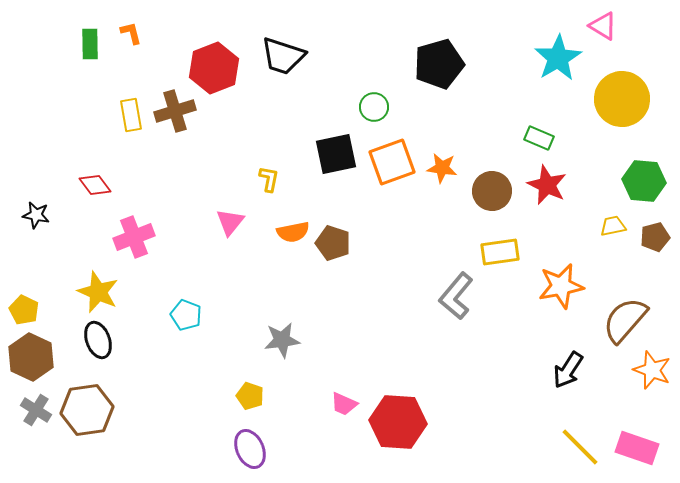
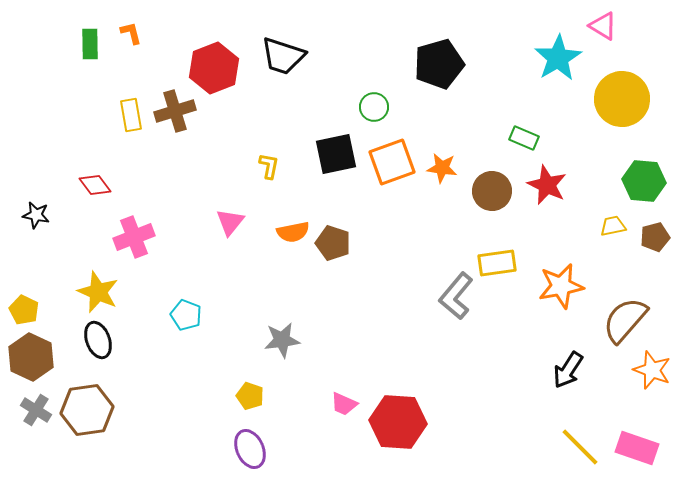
green rectangle at (539, 138): moved 15 px left
yellow L-shape at (269, 179): moved 13 px up
yellow rectangle at (500, 252): moved 3 px left, 11 px down
